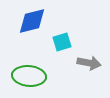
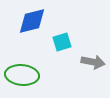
gray arrow: moved 4 px right, 1 px up
green ellipse: moved 7 px left, 1 px up
